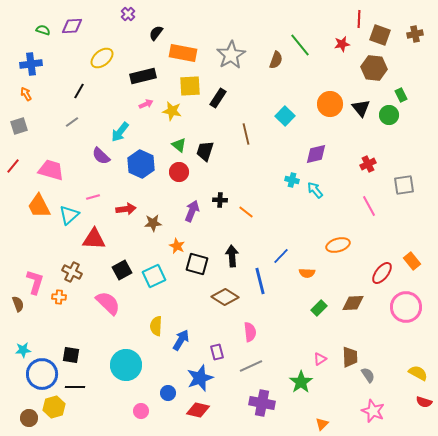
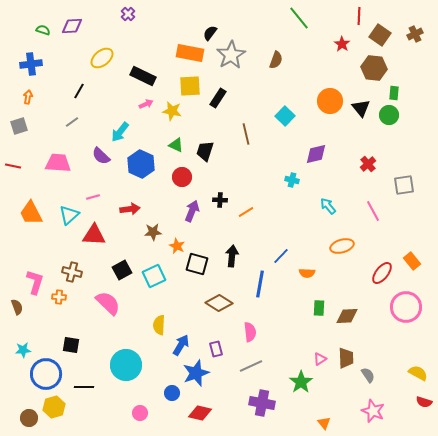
red line at (359, 19): moved 3 px up
black semicircle at (156, 33): moved 54 px right
brown cross at (415, 34): rotated 14 degrees counterclockwise
brown square at (380, 35): rotated 15 degrees clockwise
red star at (342, 44): rotated 28 degrees counterclockwise
green line at (300, 45): moved 1 px left, 27 px up
orange rectangle at (183, 53): moved 7 px right
black rectangle at (143, 76): rotated 40 degrees clockwise
orange arrow at (26, 94): moved 2 px right, 3 px down; rotated 40 degrees clockwise
green rectangle at (401, 95): moved 7 px left, 2 px up; rotated 32 degrees clockwise
orange circle at (330, 104): moved 3 px up
green triangle at (179, 145): moved 3 px left; rotated 14 degrees counterclockwise
red cross at (368, 164): rotated 14 degrees counterclockwise
red line at (13, 166): rotated 63 degrees clockwise
pink trapezoid at (51, 170): moved 7 px right, 7 px up; rotated 12 degrees counterclockwise
red circle at (179, 172): moved 3 px right, 5 px down
cyan arrow at (315, 190): moved 13 px right, 16 px down
orange trapezoid at (39, 206): moved 8 px left, 7 px down
pink line at (369, 206): moved 4 px right, 5 px down
red arrow at (126, 209): moved 4 px right
orange line at (246, 212): rotated 70 degrees counterclockwise
brown star at (153, 223): moved 9 px down
red triangle at (94, 239): moved 4 px up
orange ellipse at (338, 245): moved 4 px right, 1 px down
black arrow at (232, 256): rotated 10 degrees clockwise
brown cross at (72, 272): rotated 12 degrees counterclockwise
blue line at (260, 281): moved 3 px down; rotated 24 degrees clockwise
brown diamond at (225, 297): moved 6 px left, 6 px down
brown diamond at (353, 303): moved 6 px left, 13 px down
brown semicircle at (18, 304): moved 1 px left, 3 px down
green rectangle at (319, 308): rotated 42 degrees counterclockwise
yellow semicircle at (156, 326): moved 3 px right, 1 px up
blue arrow at (181, 340): moved 5 px down
purple rectangle at (217, 352): moved 1 px left, 3 px up
black square at (71, 355): moved 10 px up
brown trapezoid at (350, 357): moved 4 px left, 1 px down
blue circle at (42, 374): moved 4 px right
blue star at (200, 378): moved 4 px left, 5 px up
black line at (75, 387): moved 9 px right
blue circle at (168, 393): moved 4 px right
red diamond at (198, 410): moved 2 px right, 3 px down
pink circle at (141, 411): moved 1 px left, 2 px down
orange triangle at (322, 424): moved 2 px right, 1 px up; rotated 24 degrees counterclockwise
